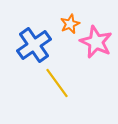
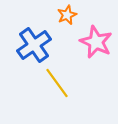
orange star: moved 3 px left, 9 px up
